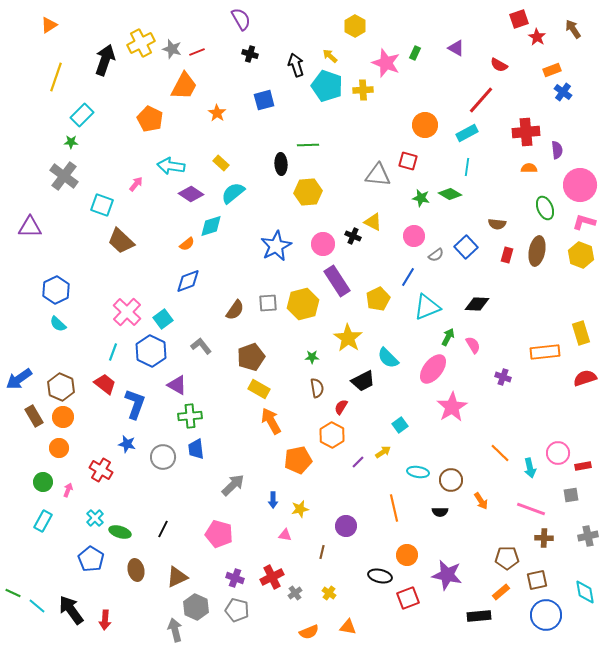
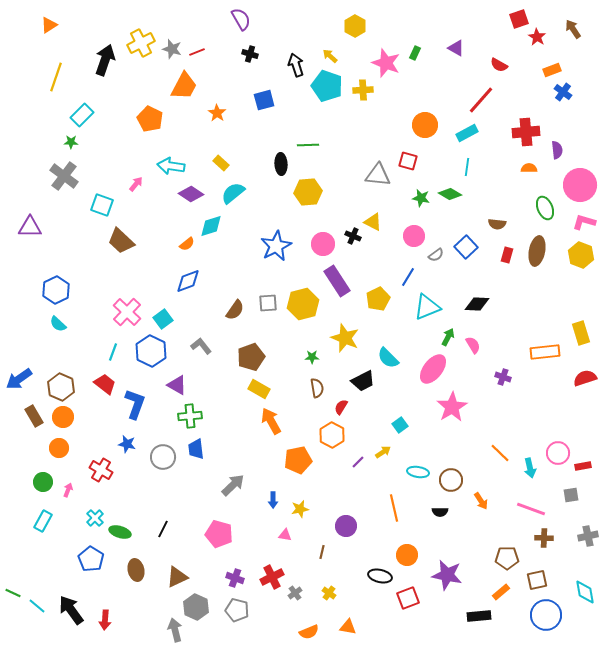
yellow star at (348, 338): moved 3 px left; rotated 12 degrees counterclockwise
